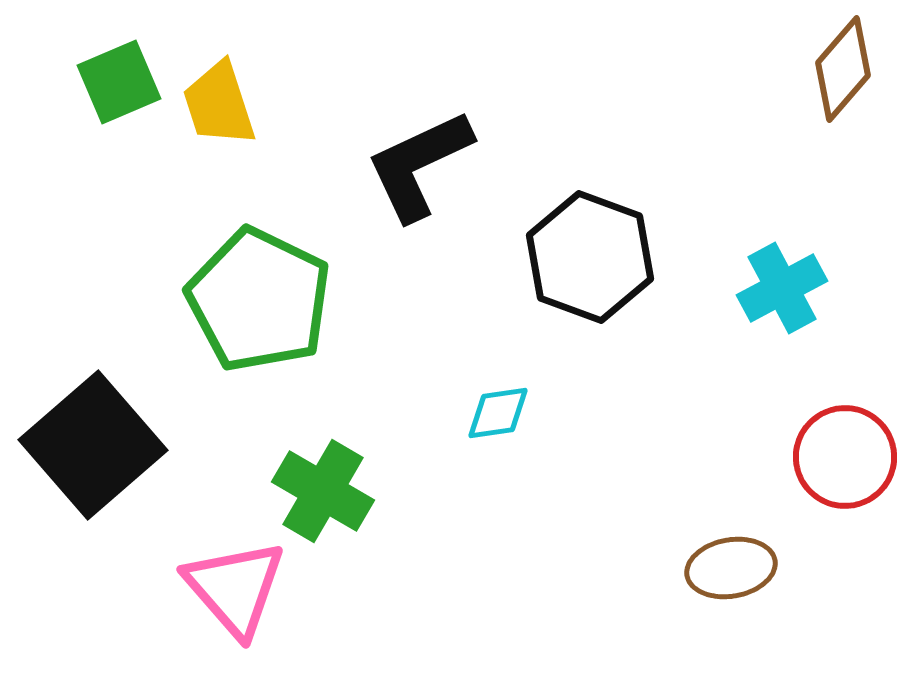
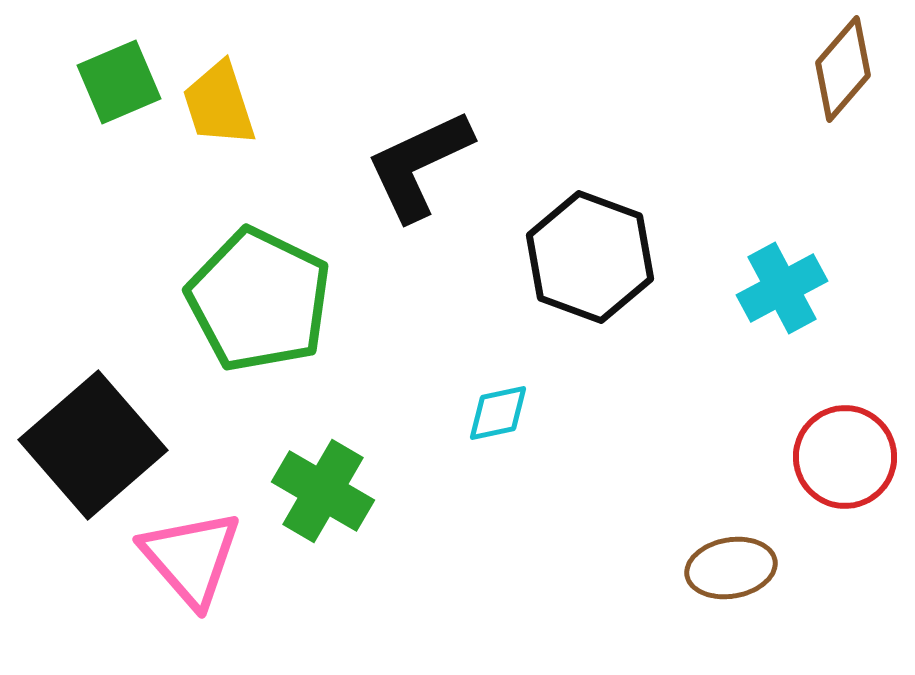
cyan diamond: rotated 4 degrees counterclockwise
pink triangle: moved 44 px left, 30 px up
